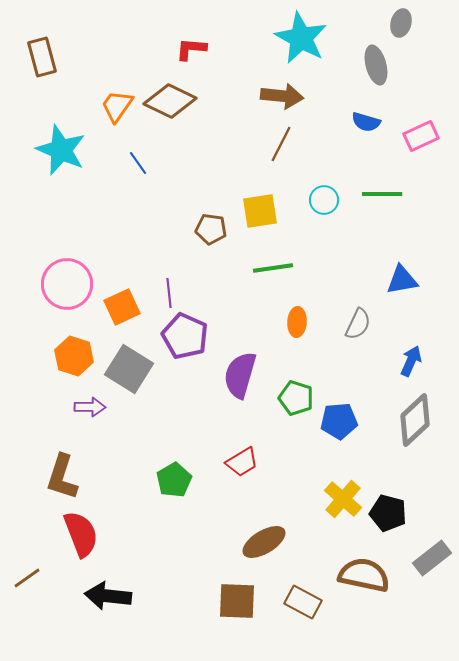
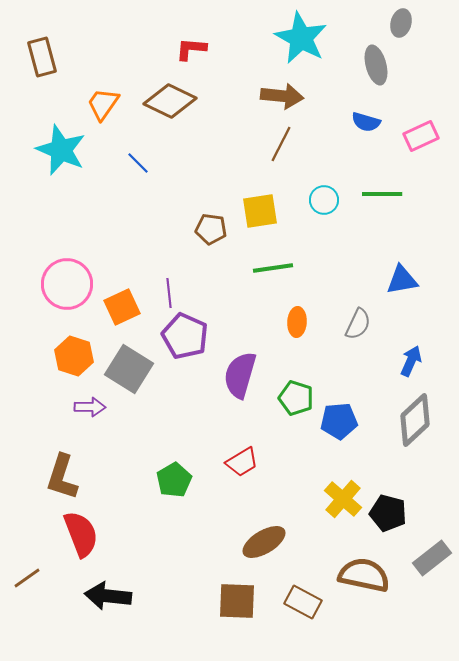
orange trapezoid at (117, 106): moved 14 px left, 2 px up
blue line at (138, 163): rotated 10 degrees counterclockwise
